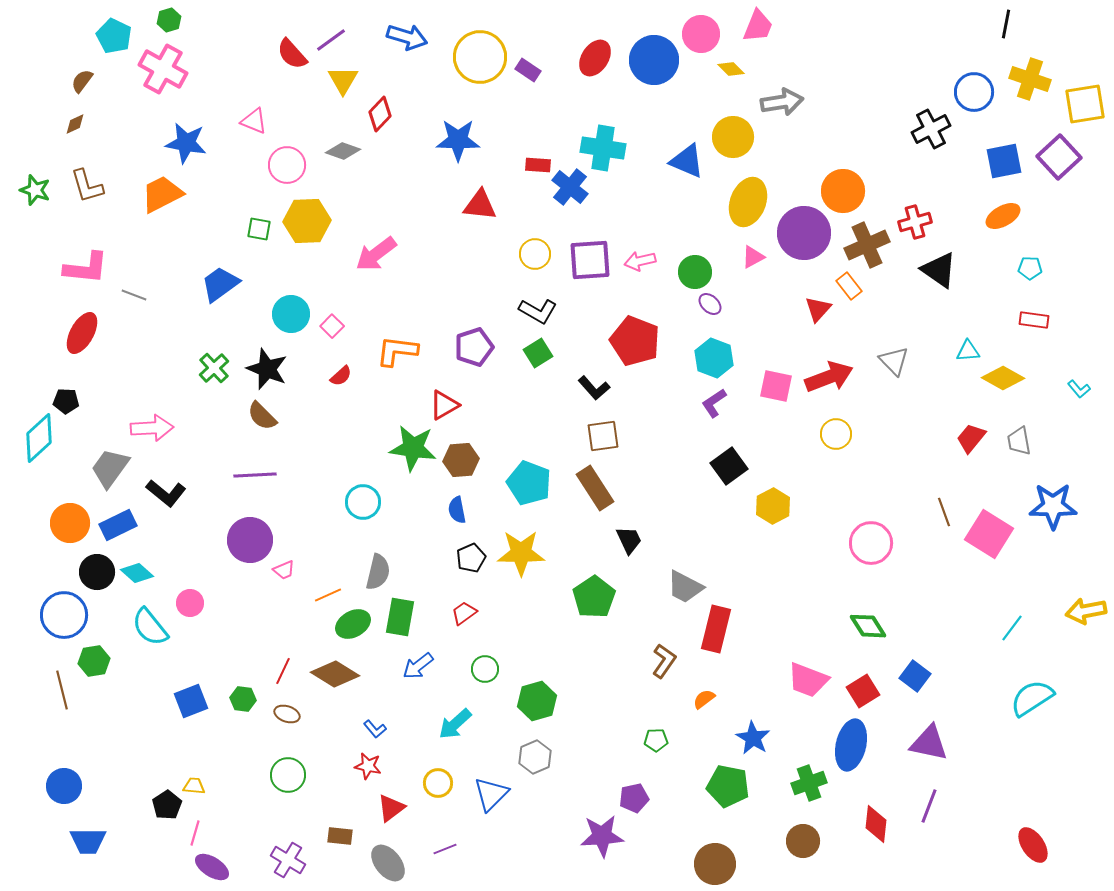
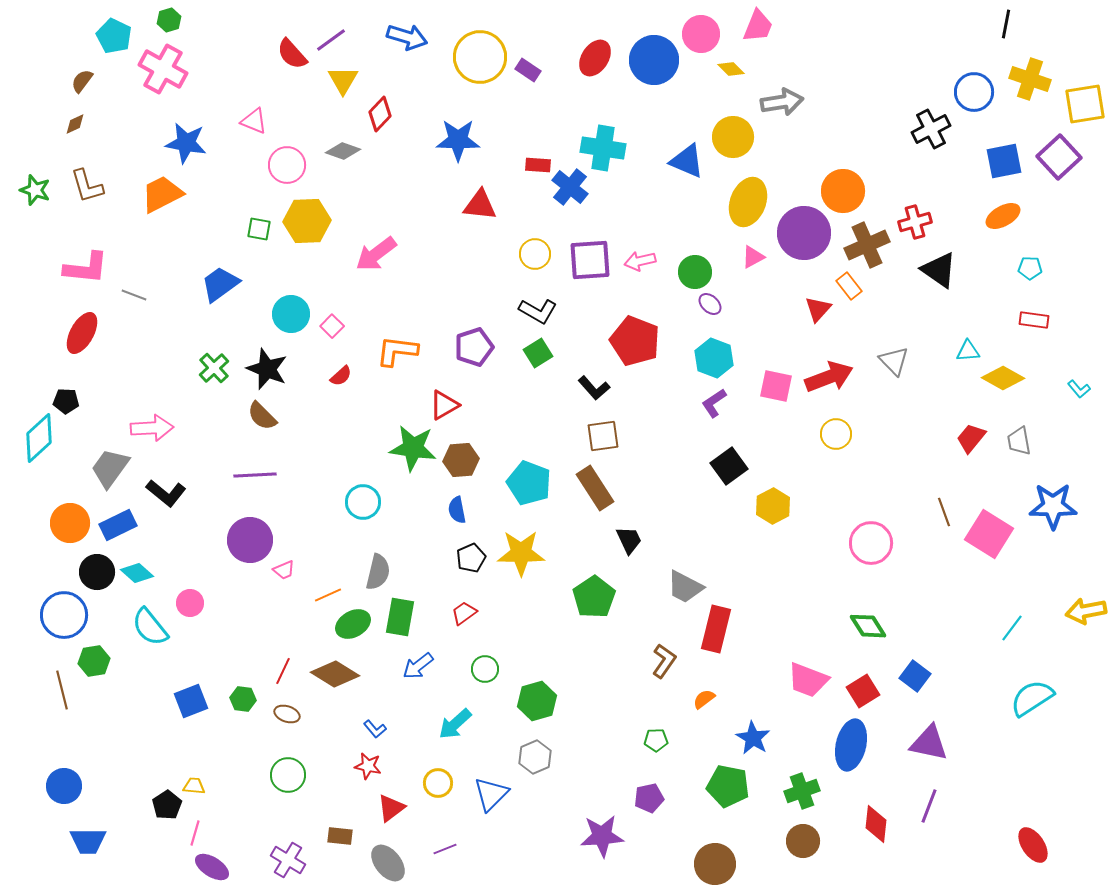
green cross at (809, 783): moved 7 px left, 8 px down
purple pentagon at (634, 798): moved 15 px right
